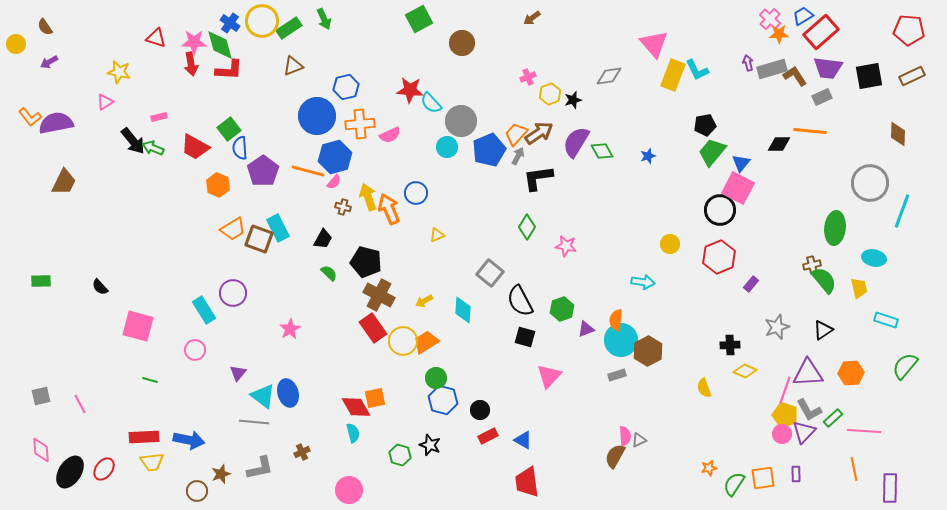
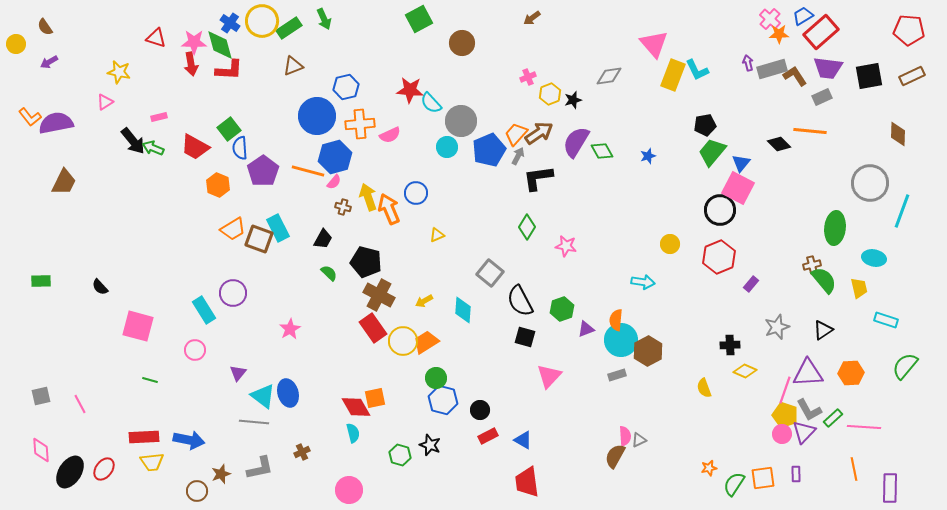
black diamond at (779, 144): rotated 45 degrees clockwise
pink line at (864, 431): moved 4 px up
